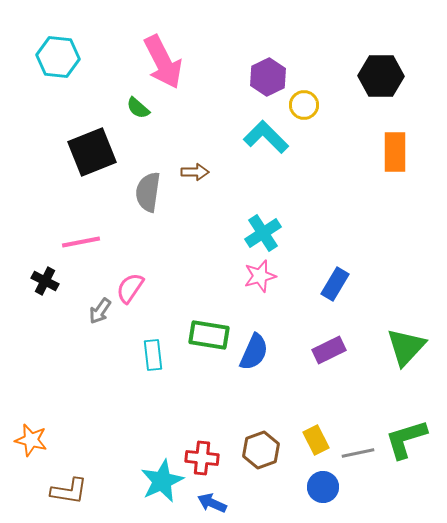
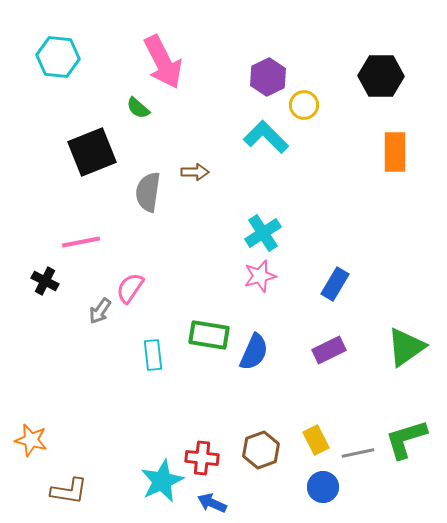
green triangle: rotated 12 degrees clockwise
